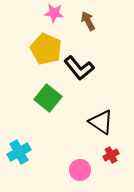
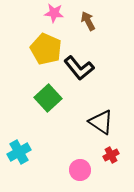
green square: rotated 8 degrees clockwise
